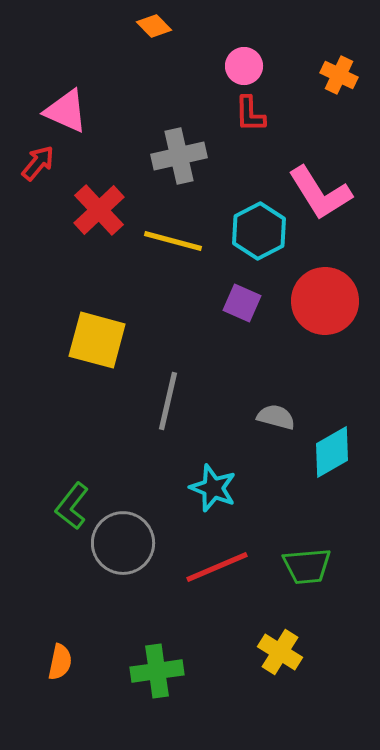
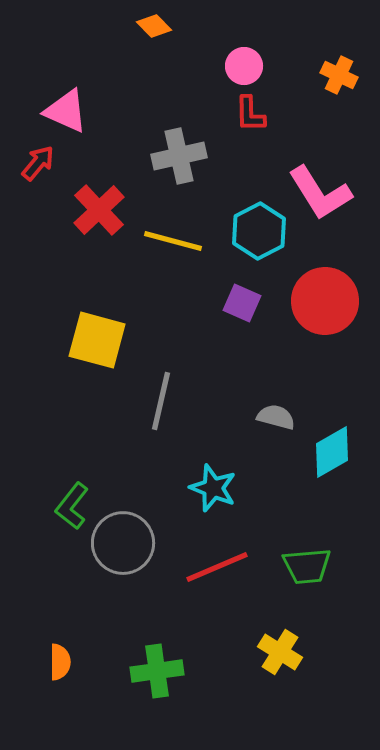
gray line: moved 7 px left
orange semicircle: rotated 12 degrees counterclockwise
